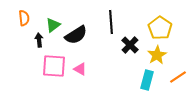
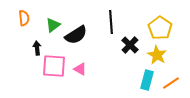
black arrow: moved 2 px left, 8 px down
yellow star: rotated 12 degrees counterclockwise
orange line: moved 7 px left, 6 px down
